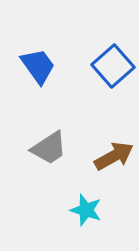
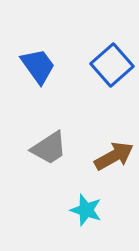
blue square: moved 1 px left, 1 px up
